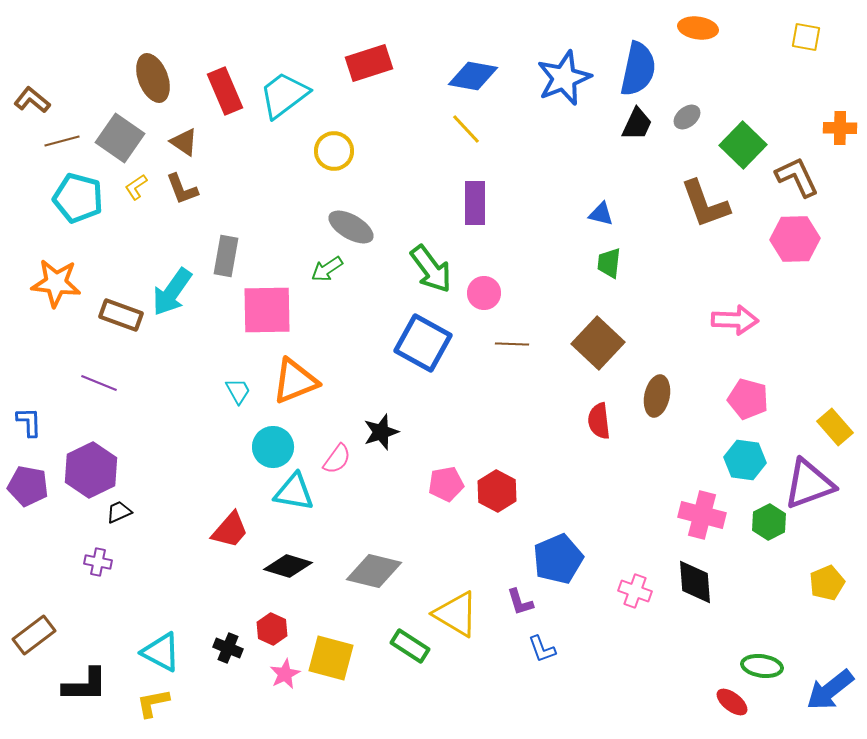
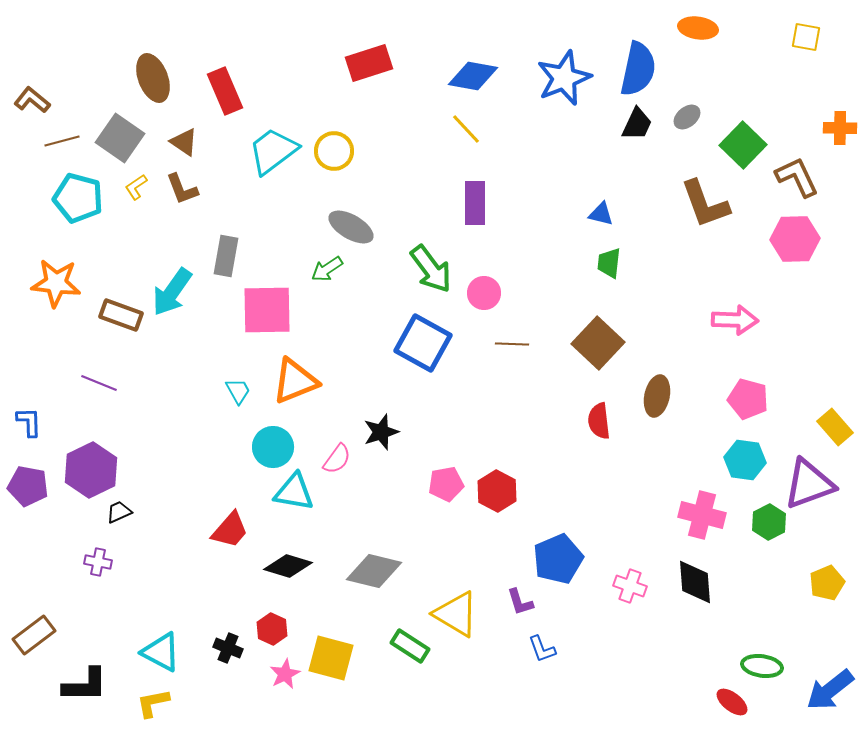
cyan trapezoid at (284, 95): moved 11 px left, 56 px down
pink cross at (635, 591): moved 5 px left, 5 px up
